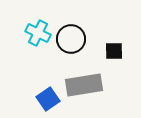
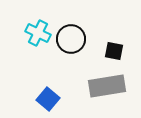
black square: rotated 12 degrees clockwise
gray rectangle: moved 23 px right, 1 px down
blue square: rotated 15 degrees counterclockwise
